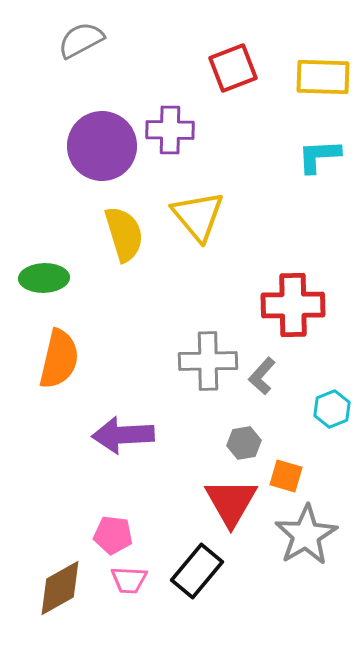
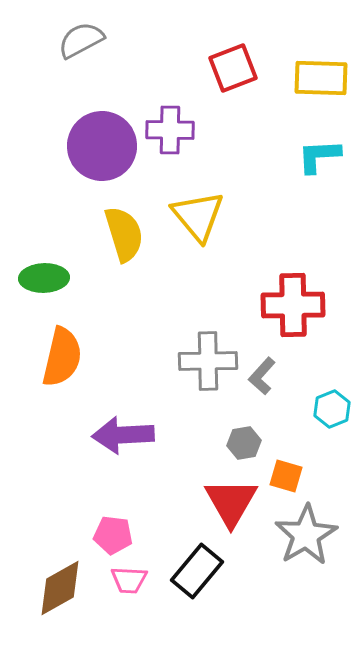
yellow rectangle: moved 2 px left, 1 px down
orange semicircle: moved 3 px right, 2 px up
